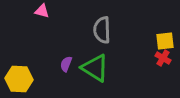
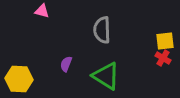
green triangle: moved 11 px right, 8 px down
